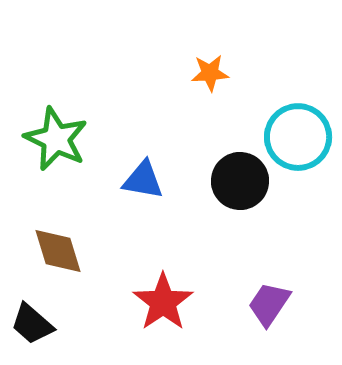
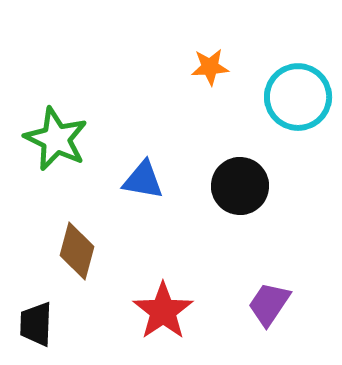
orange star: moved 6 px up
cyan circle: moved 40 px up
black circle: moved 5 px down
brown diamond: moved 19 px right; rotated 32 degrees clockwise
red star: moved 9 px down
black trapezoid: moved 4 px right; rotated 51 degrees clockwise
